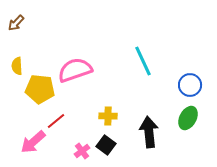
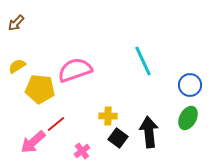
yellow semicircle: rotated 60 degrees clockwise
red line: moved 3 px down
black square: moved 12 px right, 7 px up
